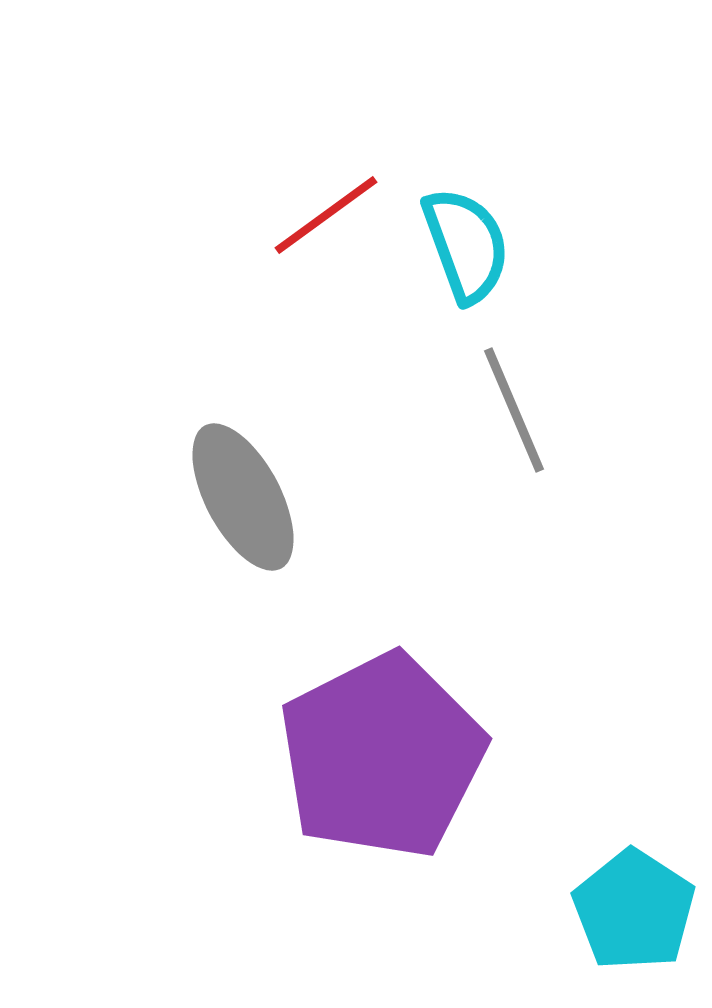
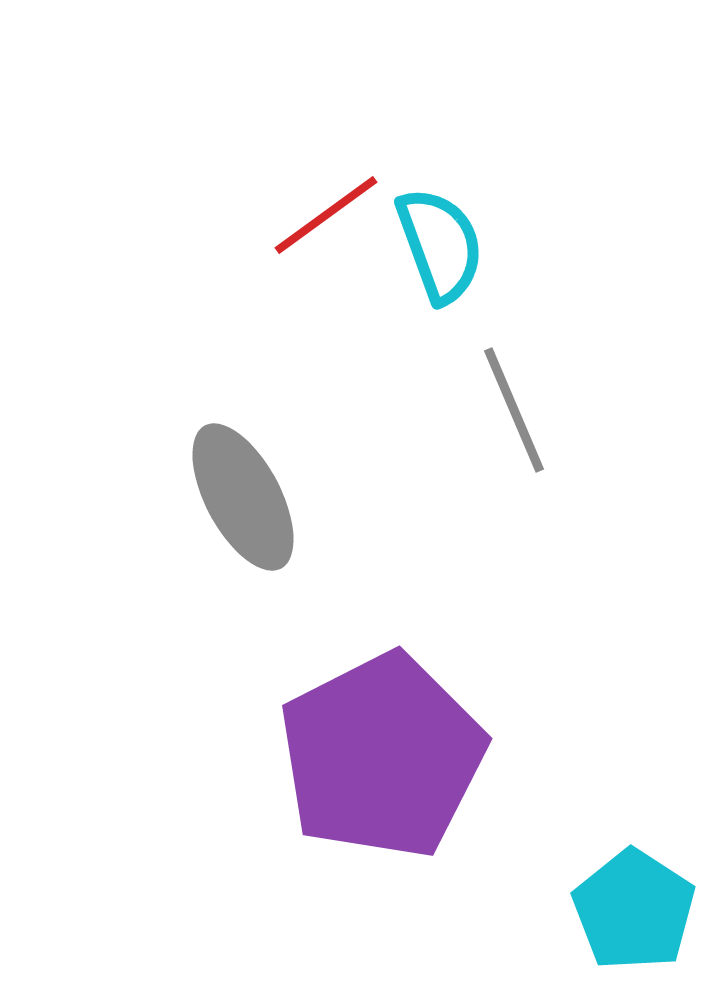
cyan semicircle: moved 26 px left
